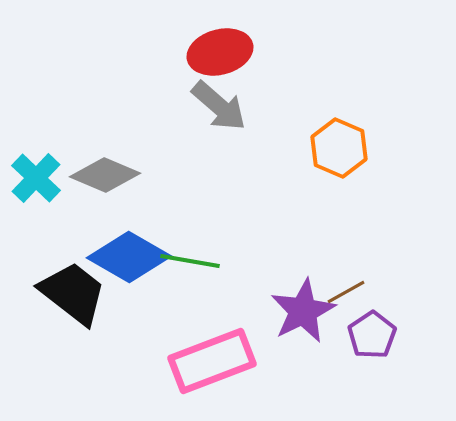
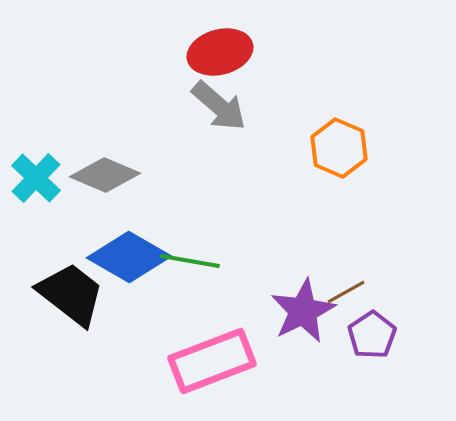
black trapezoid: moved 2 px left, 1 px down
